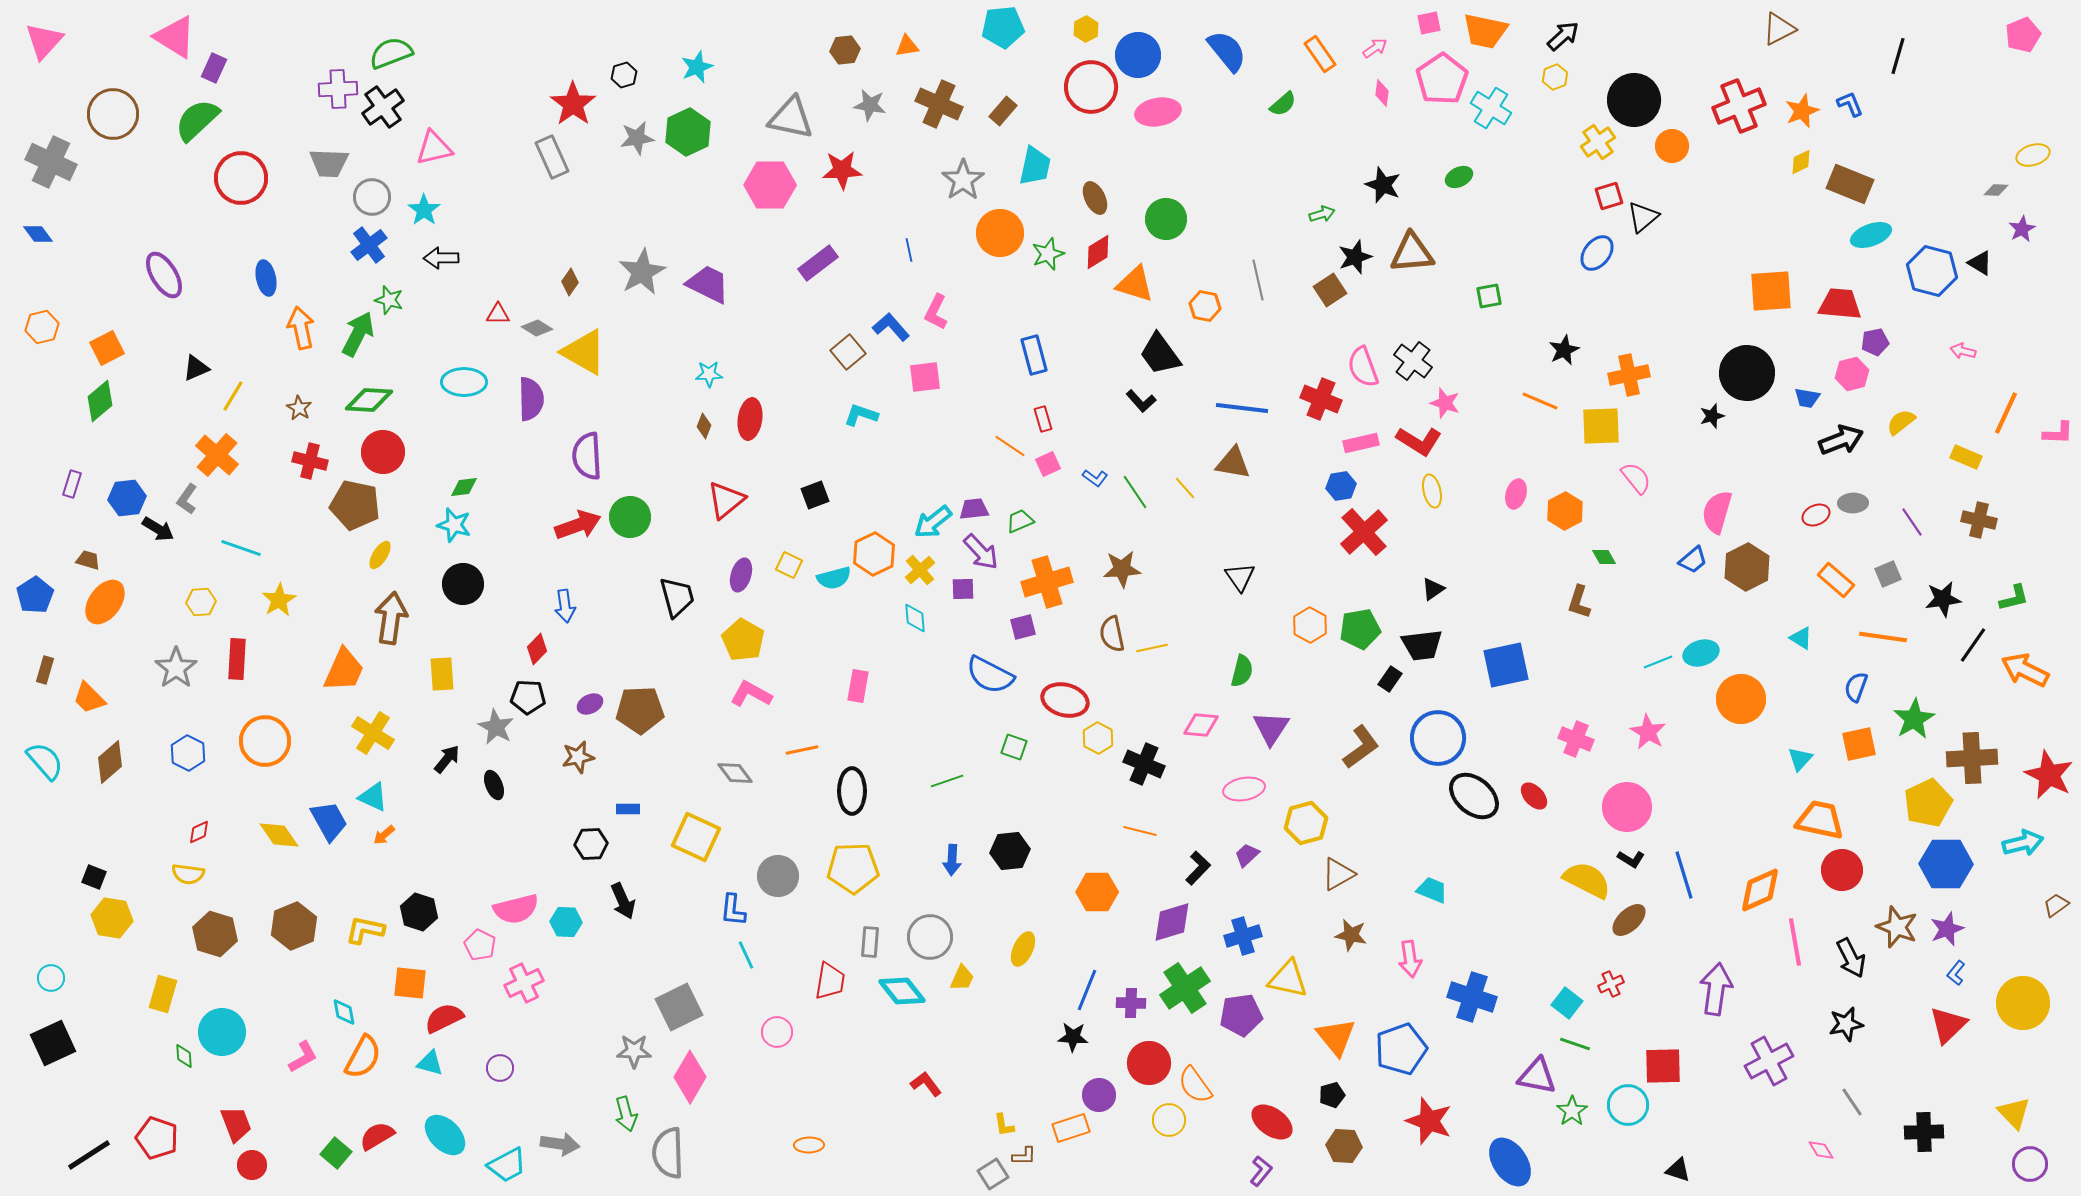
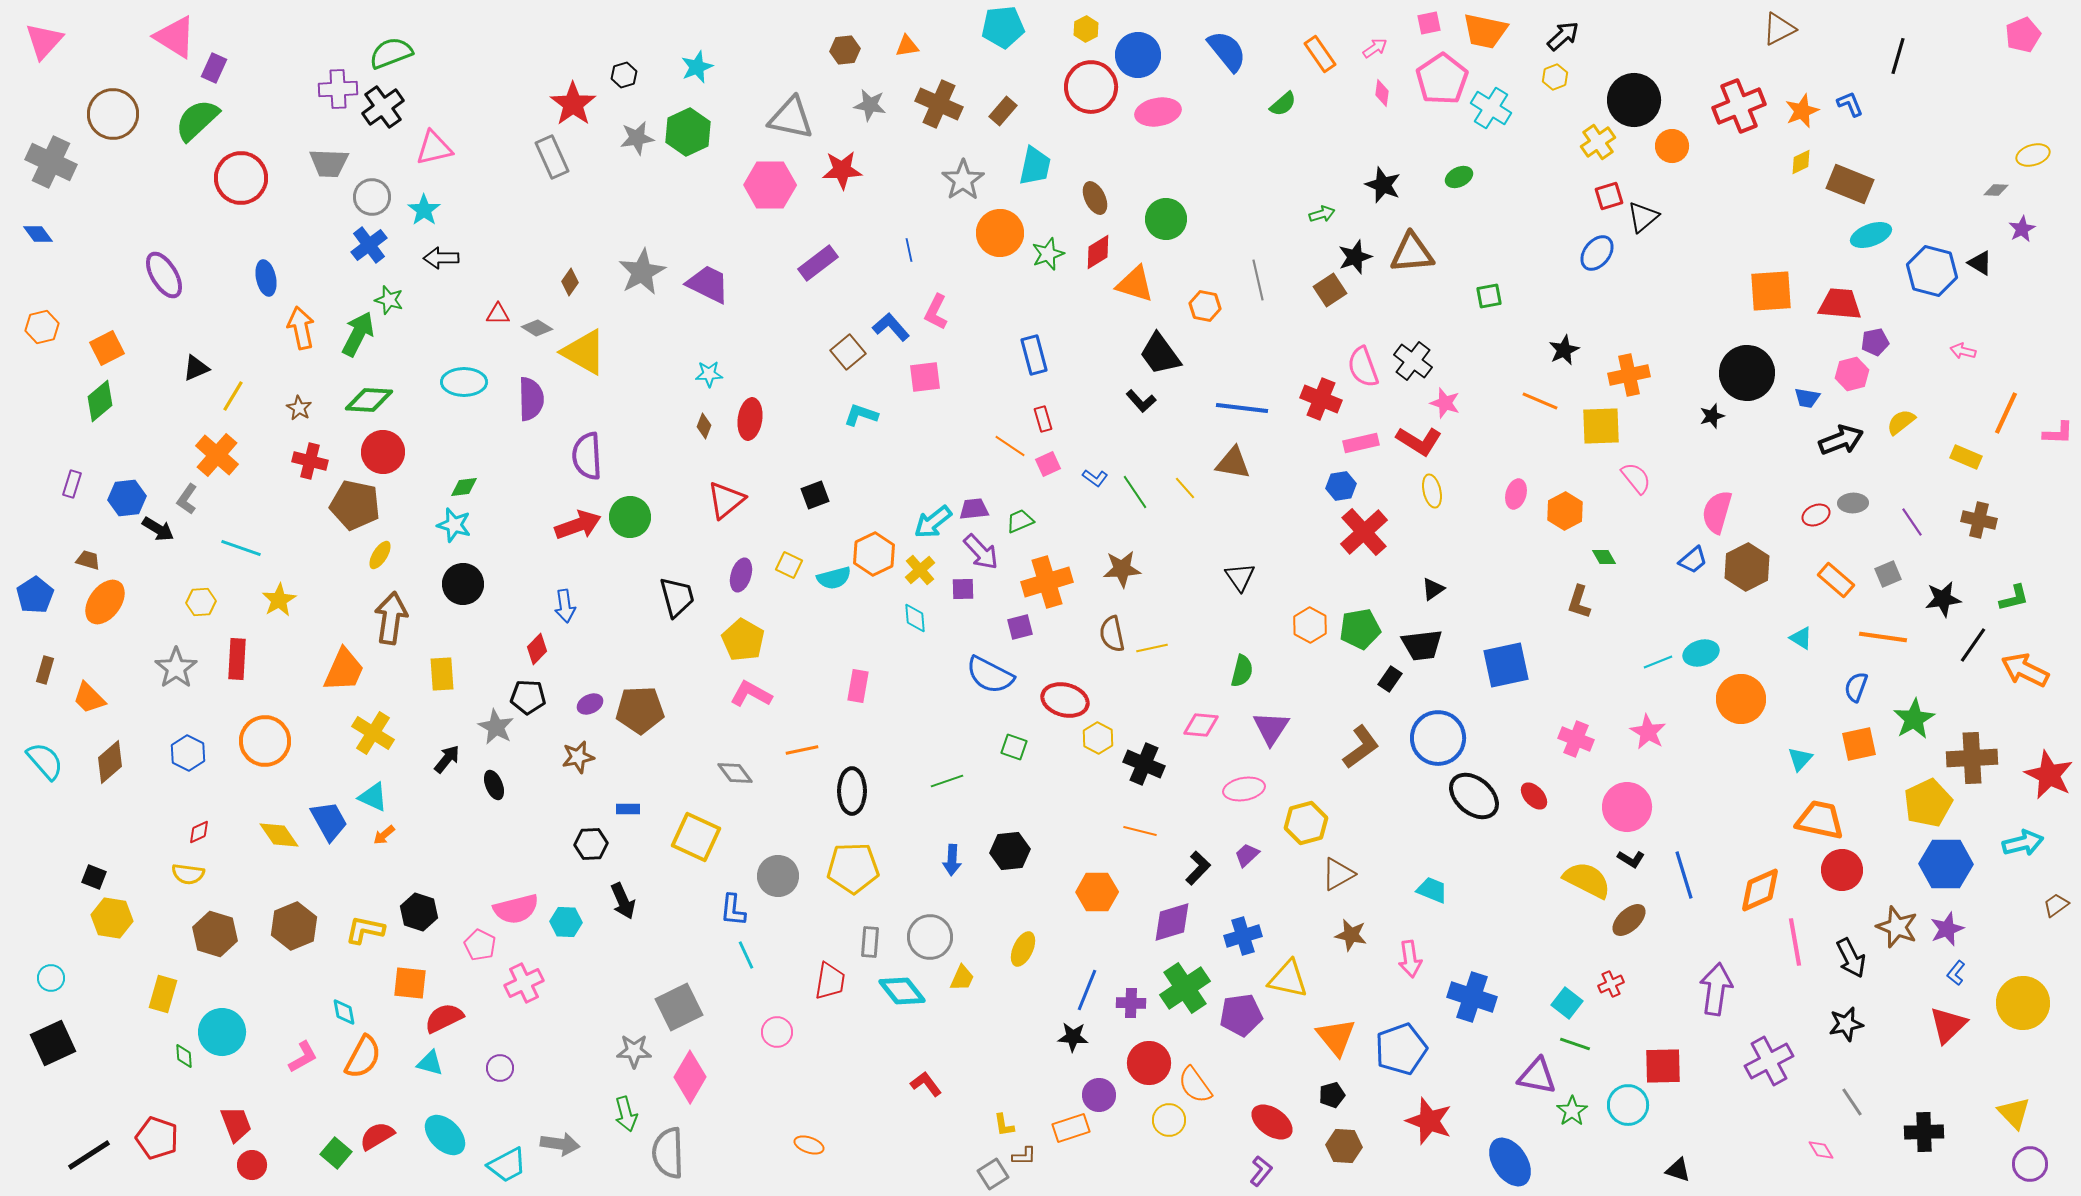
purple square at (1023, 627): moved 3 px left
orange ellipse at (809, 1145): rotated 20 degrees clockwise
